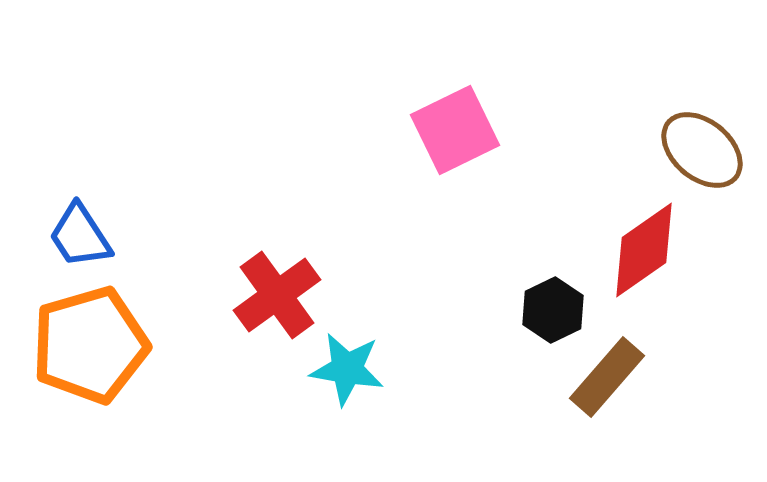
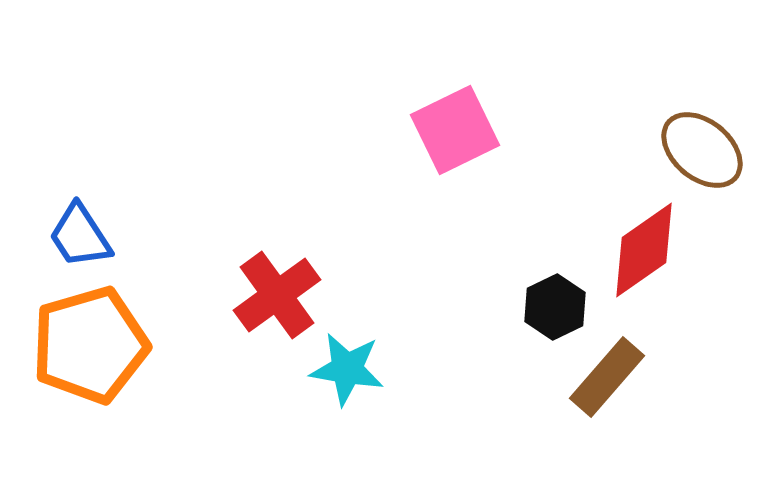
black hexagon: moved 2 px right, 3 px up
